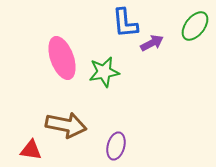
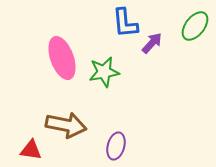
purple arrow: rotated 20 degrees counterclockwise
